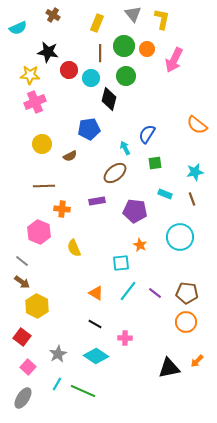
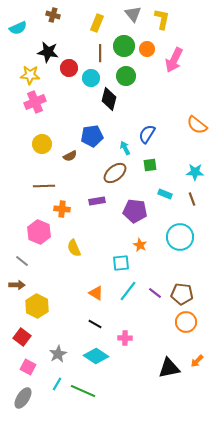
brown cross at (53, 15): rotated 16 degrees counterclockwise
red circle at (69, 70): moved 2 px up
blue pentagon at (89, 129): moved 3 px right, 7 px down
green square at (155, 163): moved 5 px left, 2 px down
cyan star at (195, 172): rotated 12 degrees clockwise
brown arrow at (22, 282): moved 5 px left, 3 px down; rotated 35 degrees counterclockwise
brown pentagon at (187, 293): moved 5 px left, 1 px down
pink square at (28, 367): rotated 14 degrees counterclockwise
